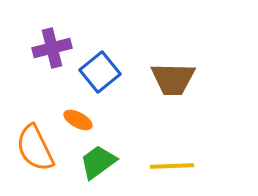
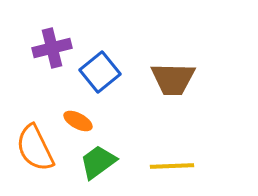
orange ellipse: moved 1 px down
